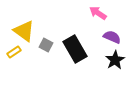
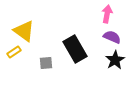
pink arrow: moved 9 px right, 1 px down; rotated 66 degrees clockwise
gray square: moved 18 px down; rotated 32 degrees counterclockwise
